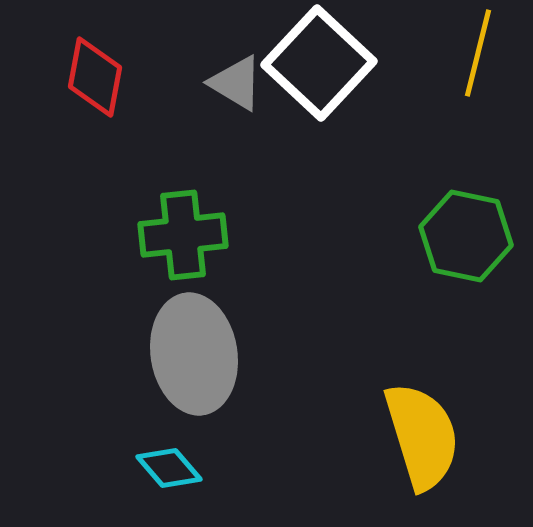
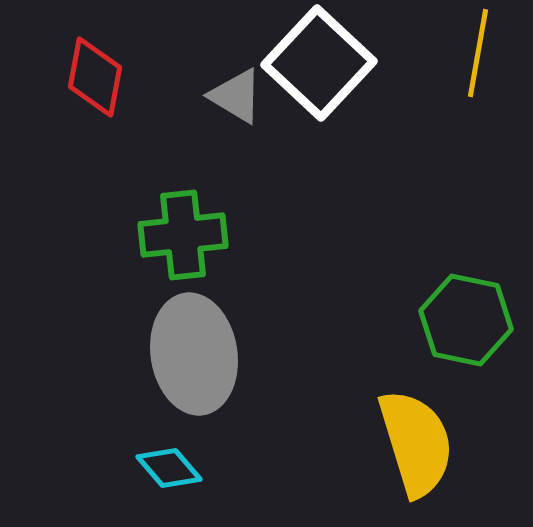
yellow line: rotated 4 degrees counterclockwise
gray triangle: moved 13 px down
green hexagon: moved 84 px down
yellow semicircle: moved 6 px left, 7 px down
